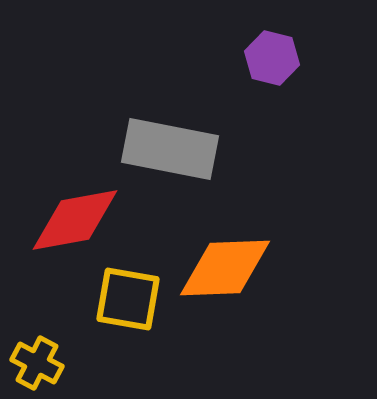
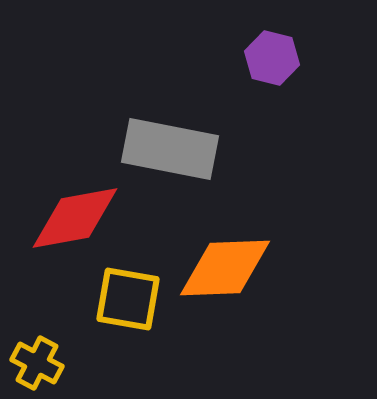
red diamond: moved 2 px up
